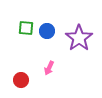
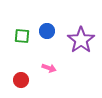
green square: moved 4 px left, 8 px down
purple star: moved 2 px right, 2 px down
pink arrow: rotated 96 degrees counterclockwise
